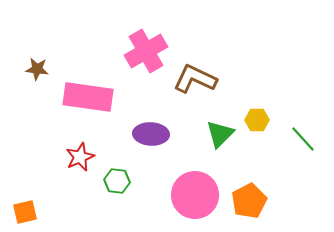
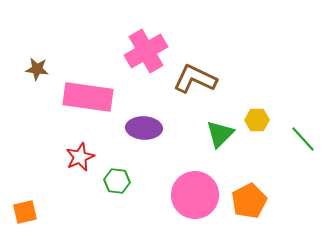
purple ellipse: moved 7 px left, 6 px up
